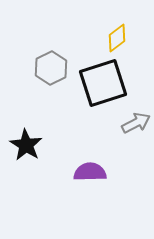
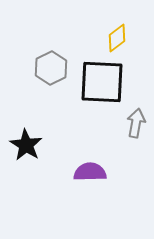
black square: moved 1 px left, 1 px up; rotated 21 degrees clockwise
gray arrow: rotated 52 degrees counterclockwise
